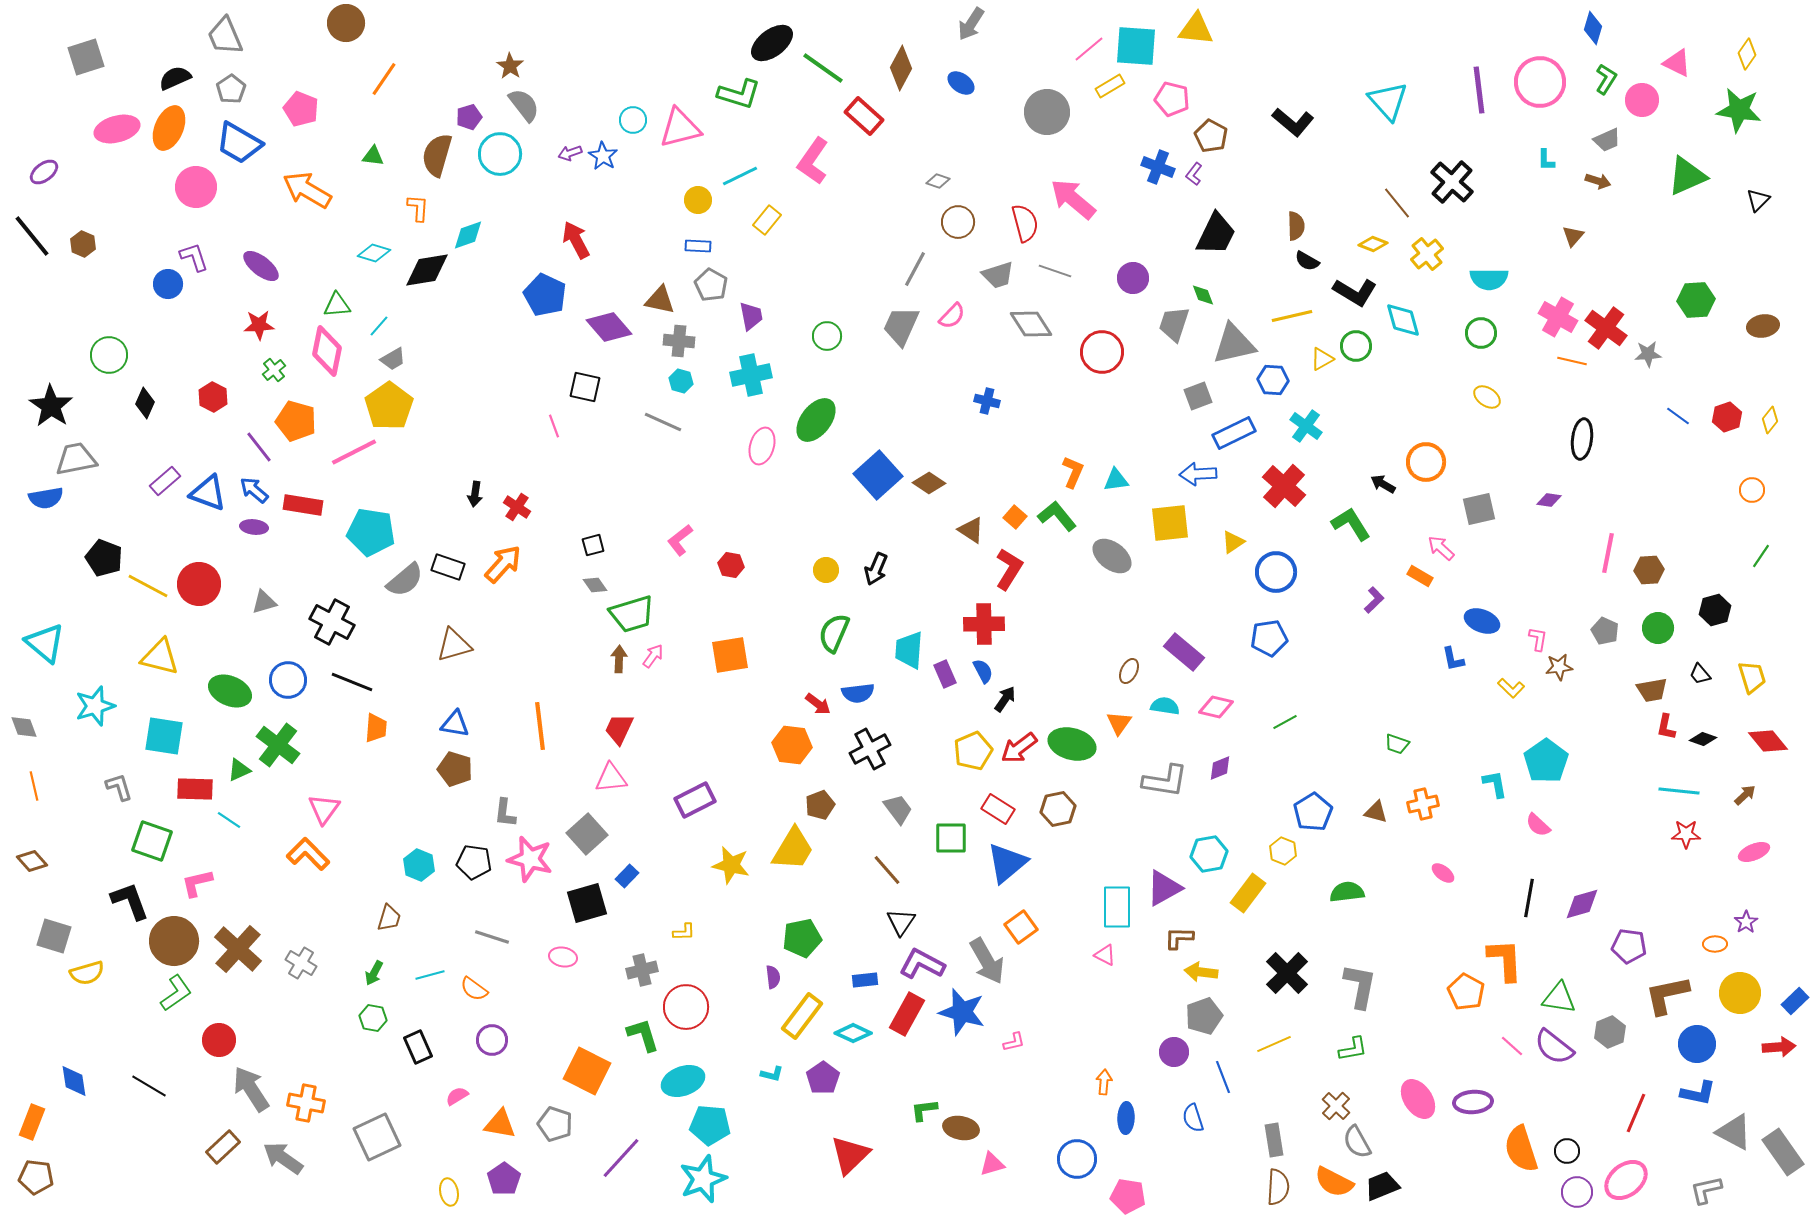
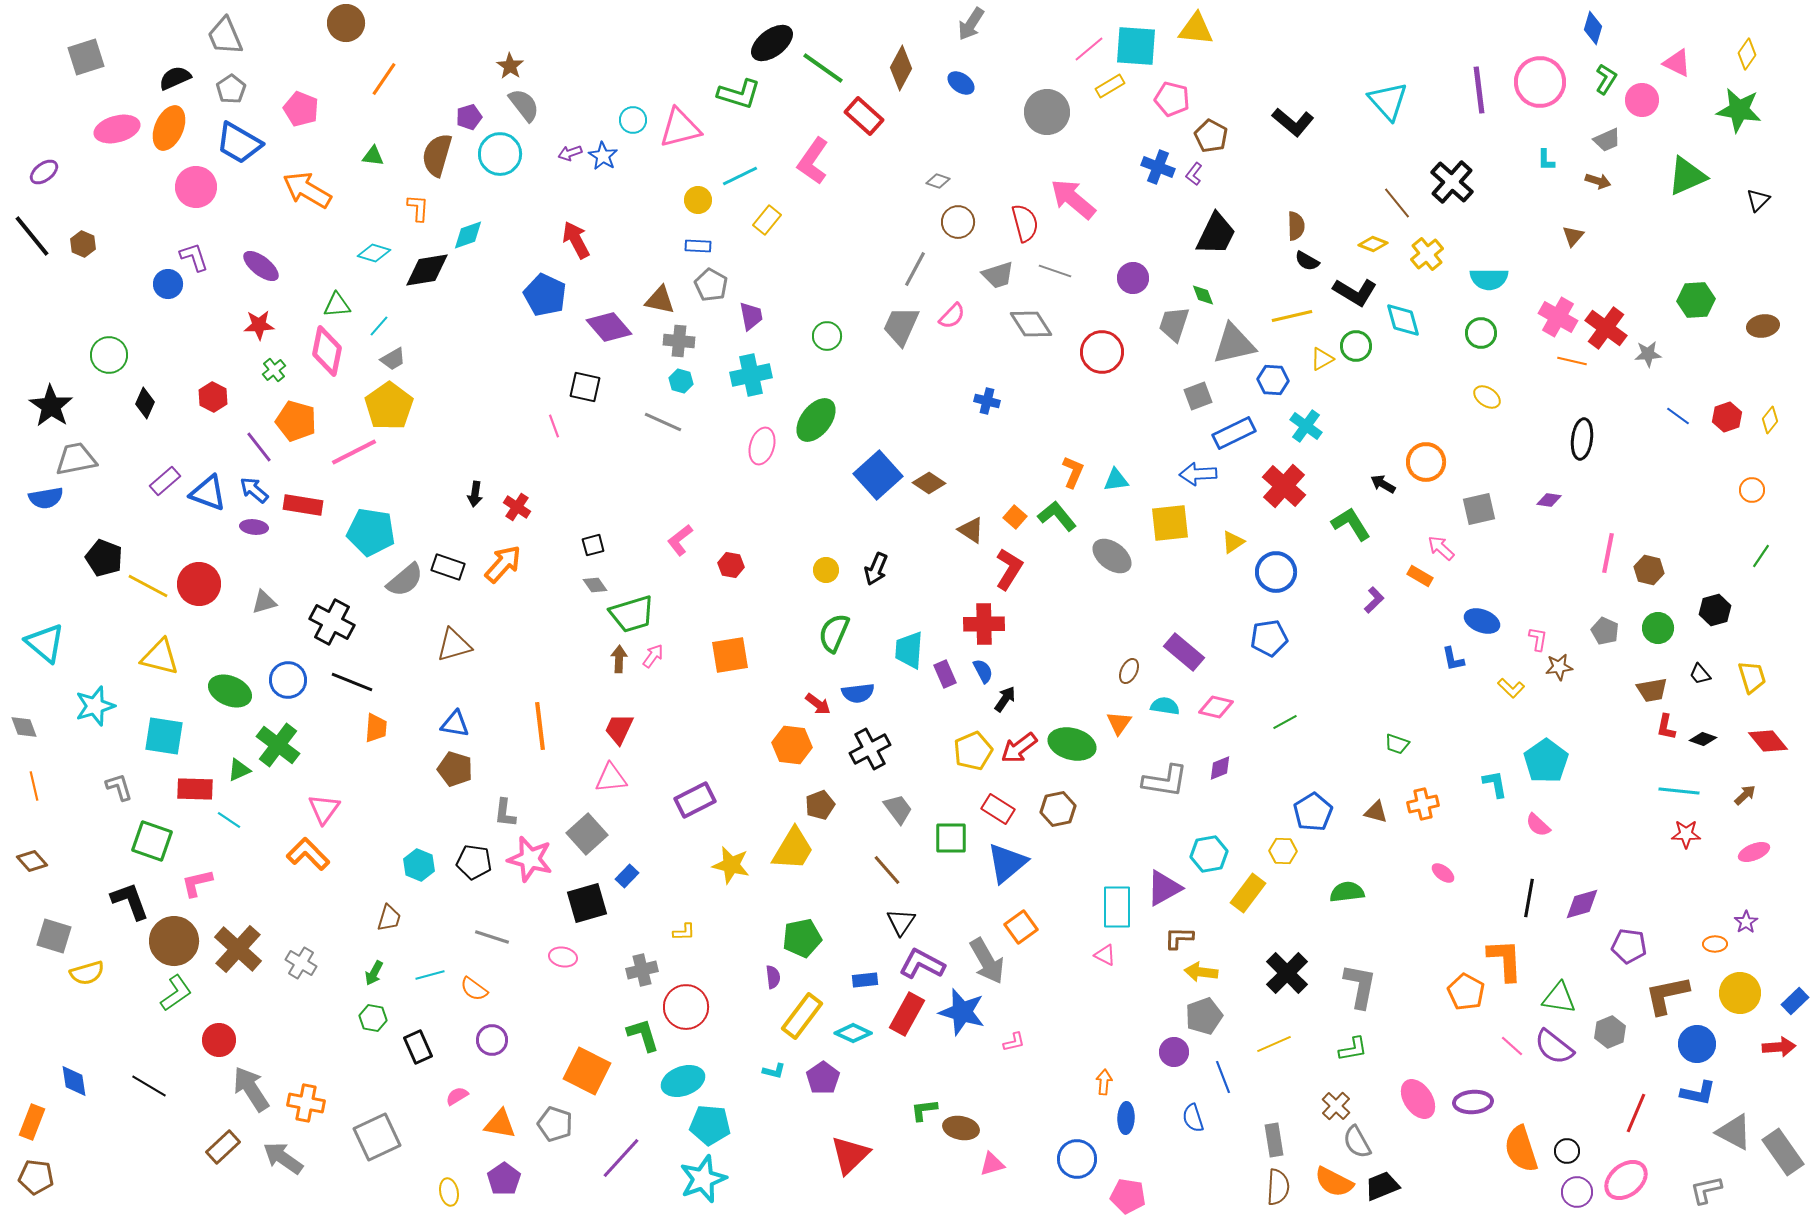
brown hexagon at (1649, 570): rotated 16 degrees clockwise
yellow hexagon at (1283, 851): rotated 20 degrees counterclockwise
cyan L-shape at (772, 1074): moved 2 px right, 3 px up
